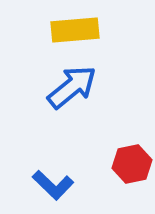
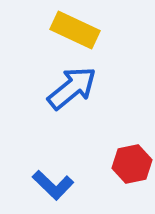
yellow rectangle: rotated 30 degrees clockwise
blue arrow: moved 1 px down
